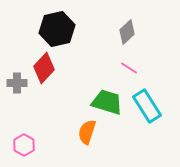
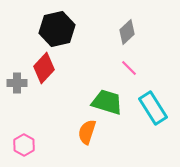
pink line: rotated 12 degrees clockwise
cyan rectangle: moved 6 px right, 2 px down
